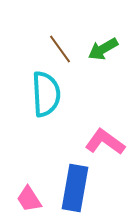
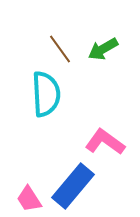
blue rectangle: moved 2 px left, 2 px up; rotated 30 degrees clockwise
